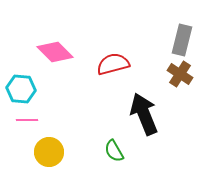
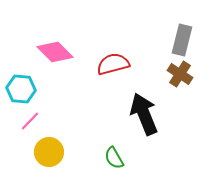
pink line: moved 3 px right, 1 px down; rotated 45 degrees counterclockwise
green semicircle: moved 7 px down
